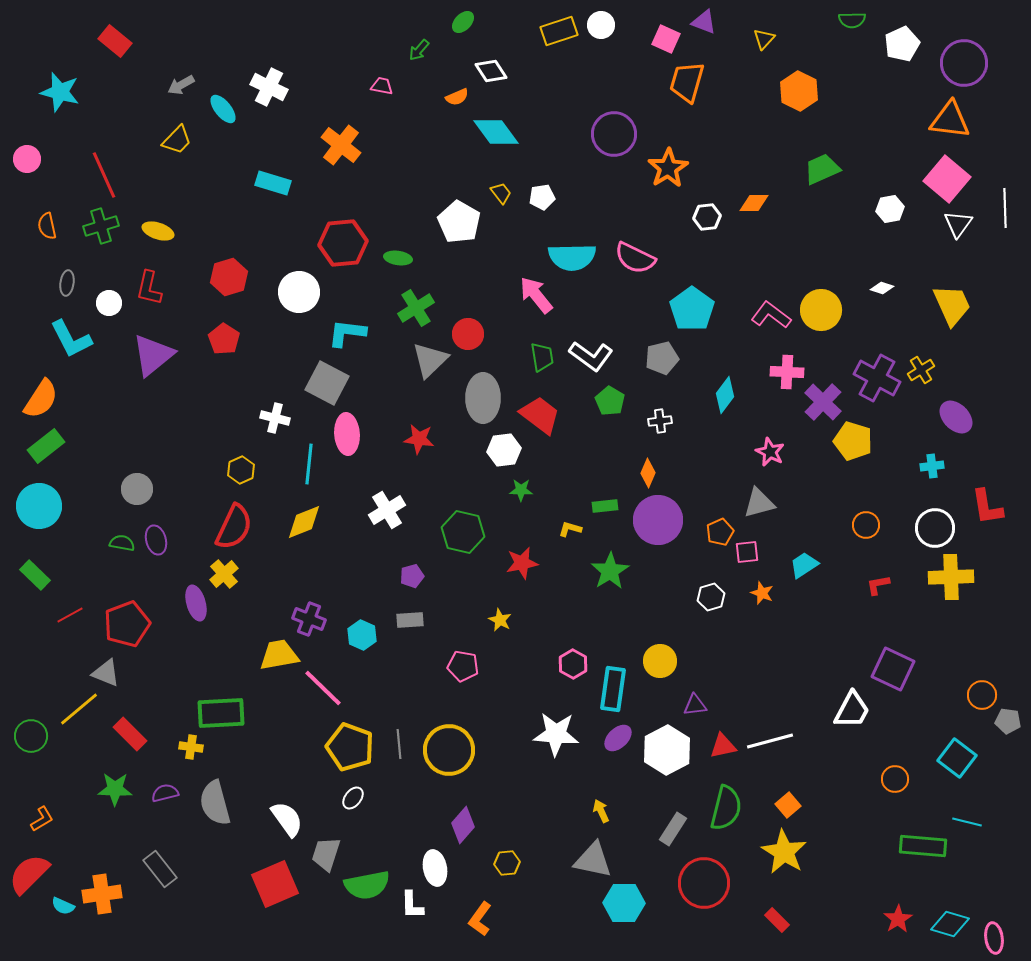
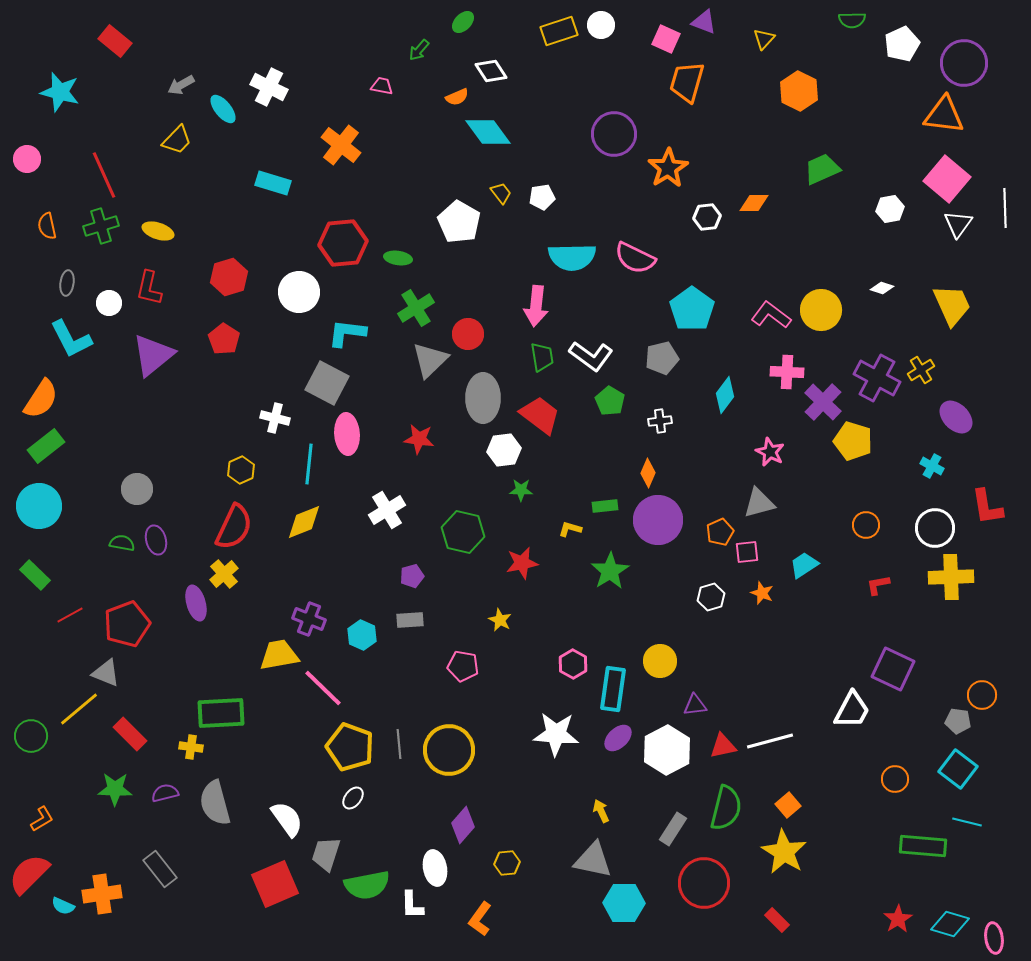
orange triangle at (950, 120): moved 6 px left, 5 px up
cyan diamond at (496, 132): moved 8 px left
pink arrow at (536, 295): moved 11 px down; rotated 135 degrees counterclockwise
cyan cross at (932, 466): rotated 35 degrees clockwise
gray pentagon at (1008, 721): moved 50 px left
cyan square at (957, 758): moved 1 px right, 11 px down
